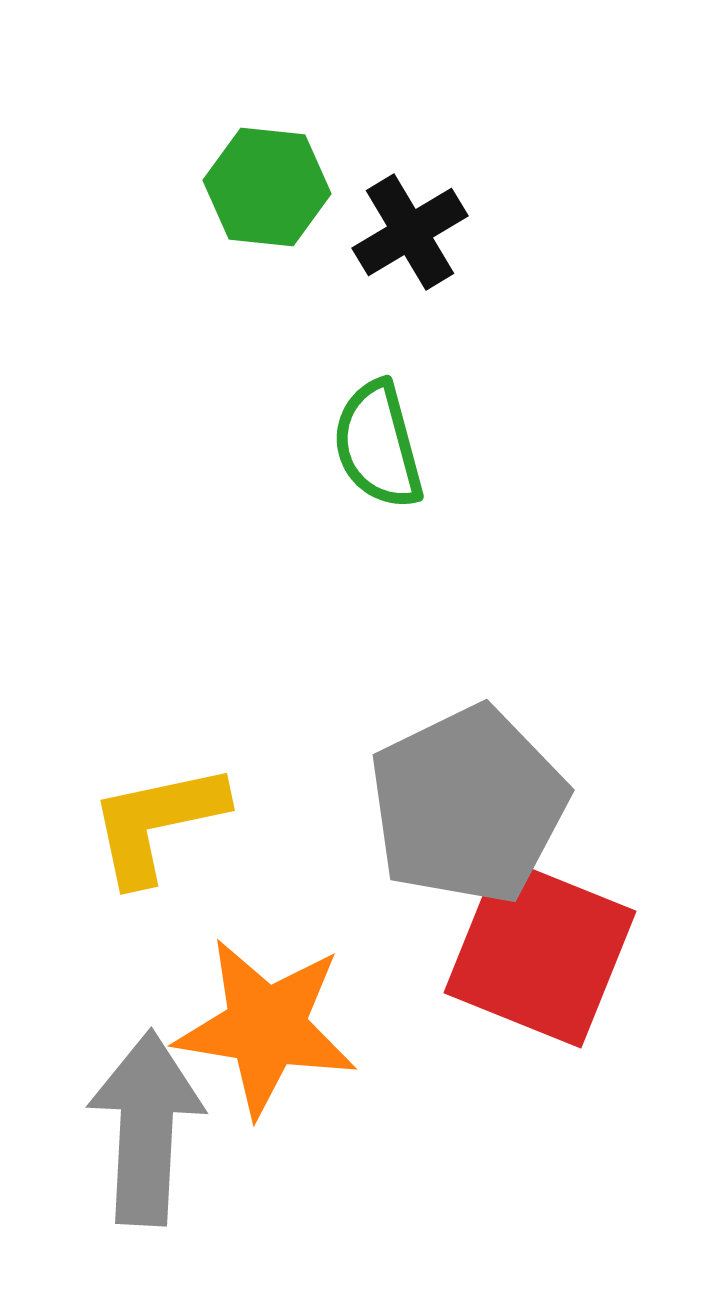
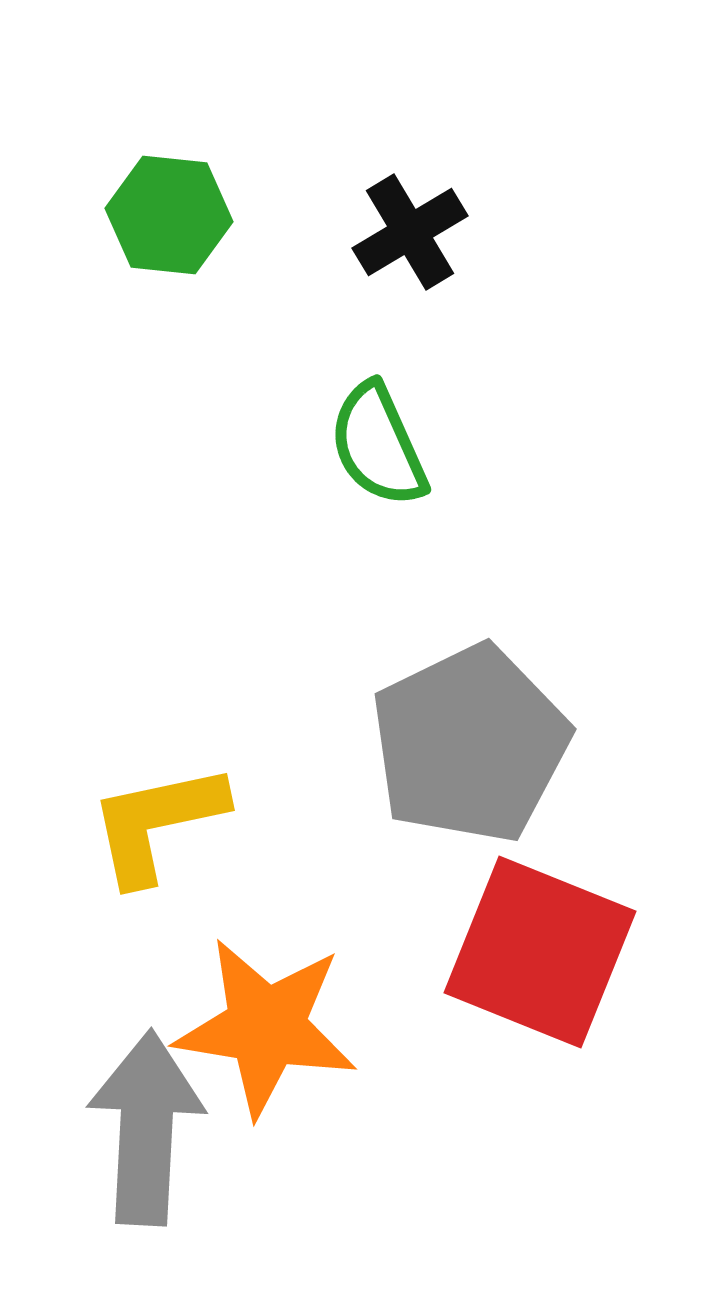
green hexagon: moved 98 px left, 28 px down
green semicircle: rotated 9 degrees counterclockwise
gray pentagon: moved 2 px right, 61 px up
